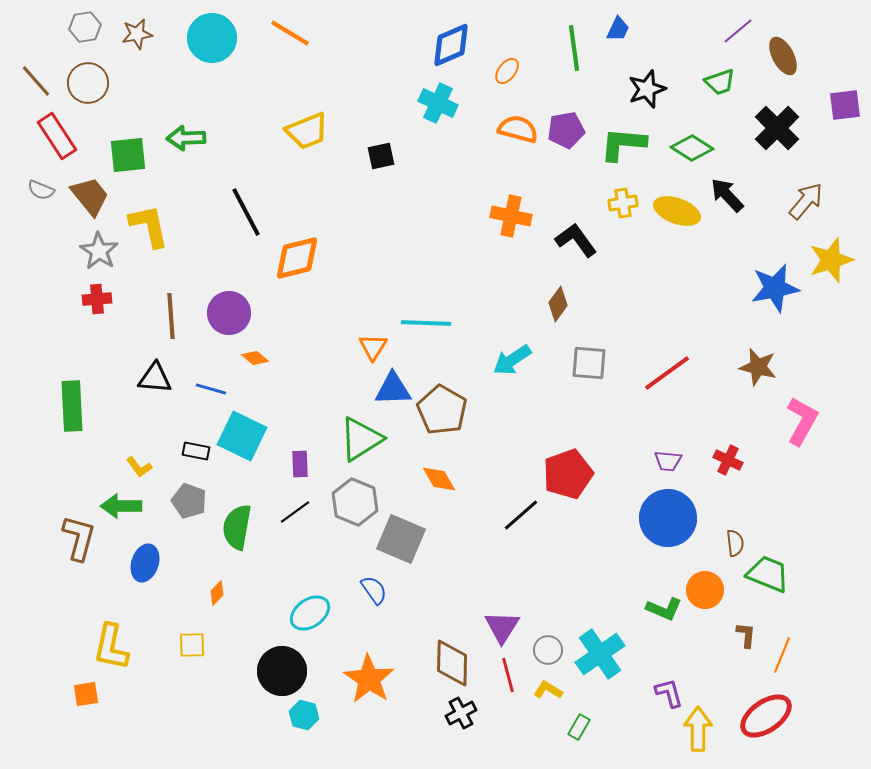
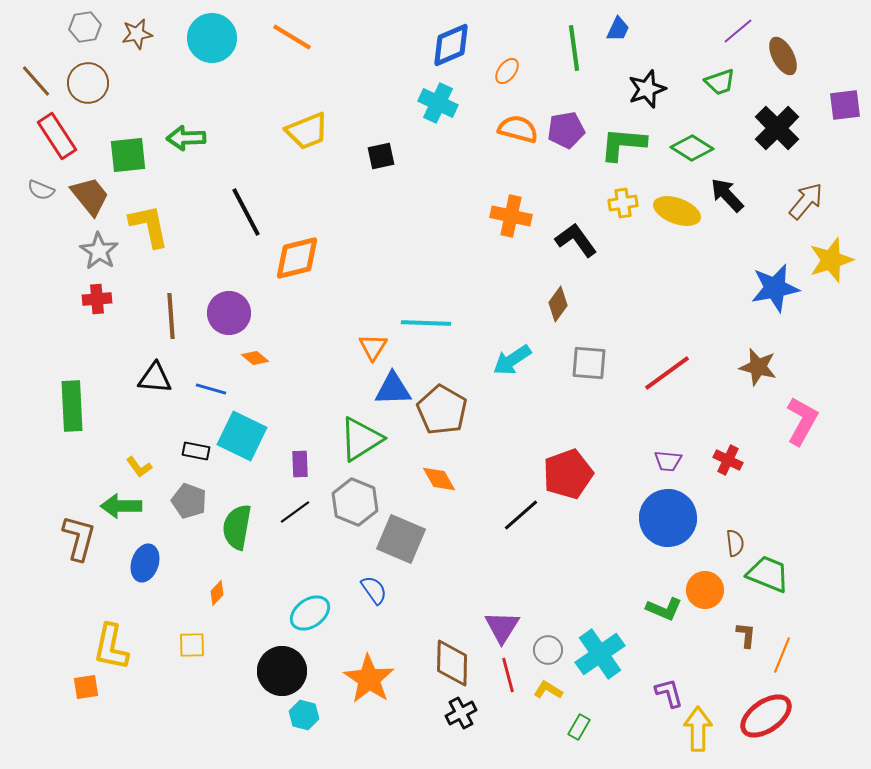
orange line at (290, 33): moved 2 px right, 4 px down
orange square at (86, 694): moved 7 px up
